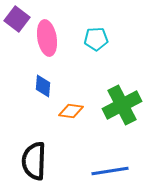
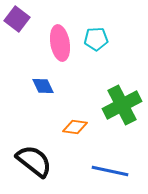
pink ellipse: moved 13 px right, 5 px down
blue diamond: rotated 30 degrees counterclockwise
orange diamond: moved 4 px right, 16 px down
black semicircle: rotated 126 degrees clockwise
blue line: rotated 21 degrees clockwise
